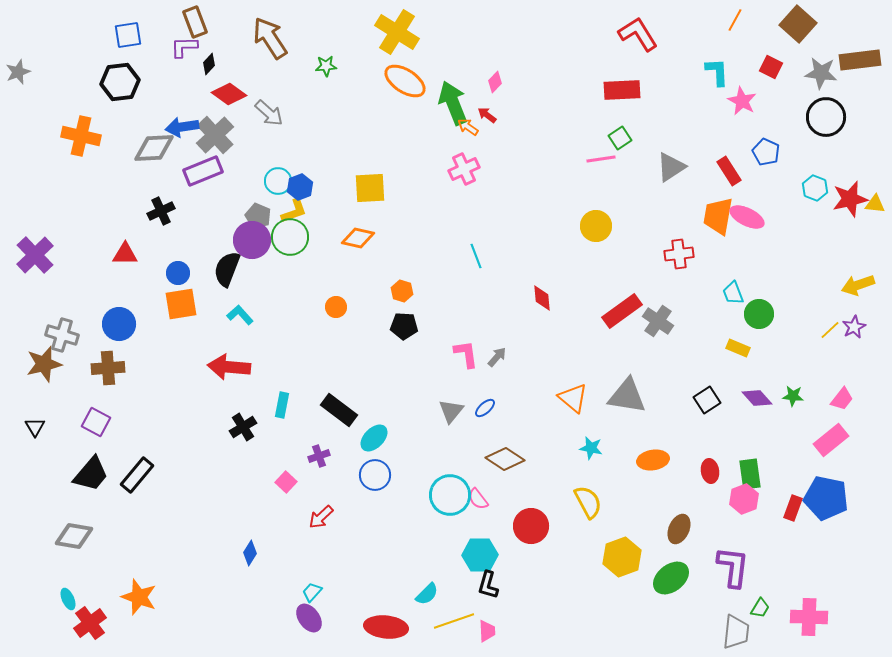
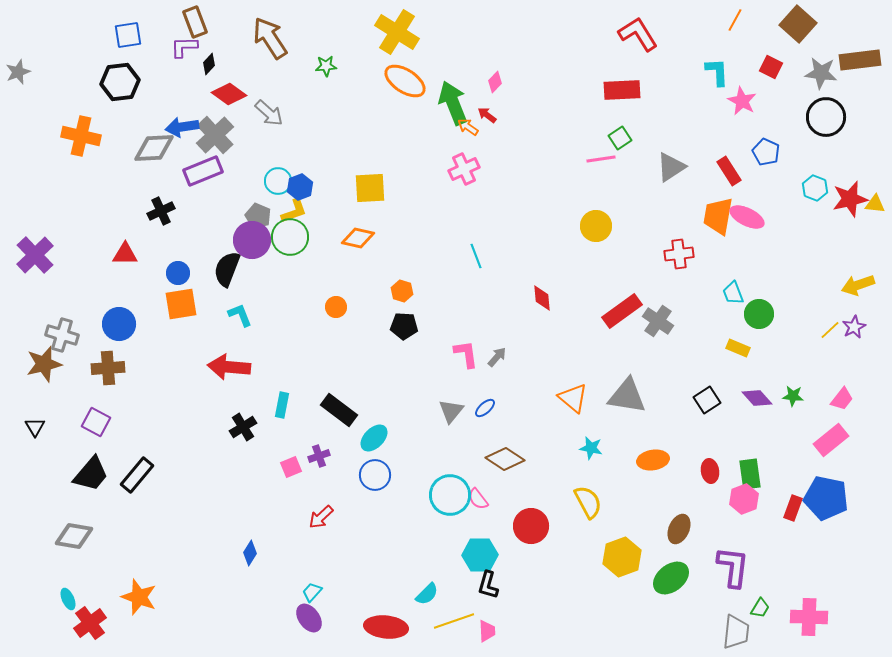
cyan L-shape at (240, 315): rotated 20 degrees clockwise
pink square at (286, 482): moved 5 px right, 15 px up; rotated 25 degrees clockwise
